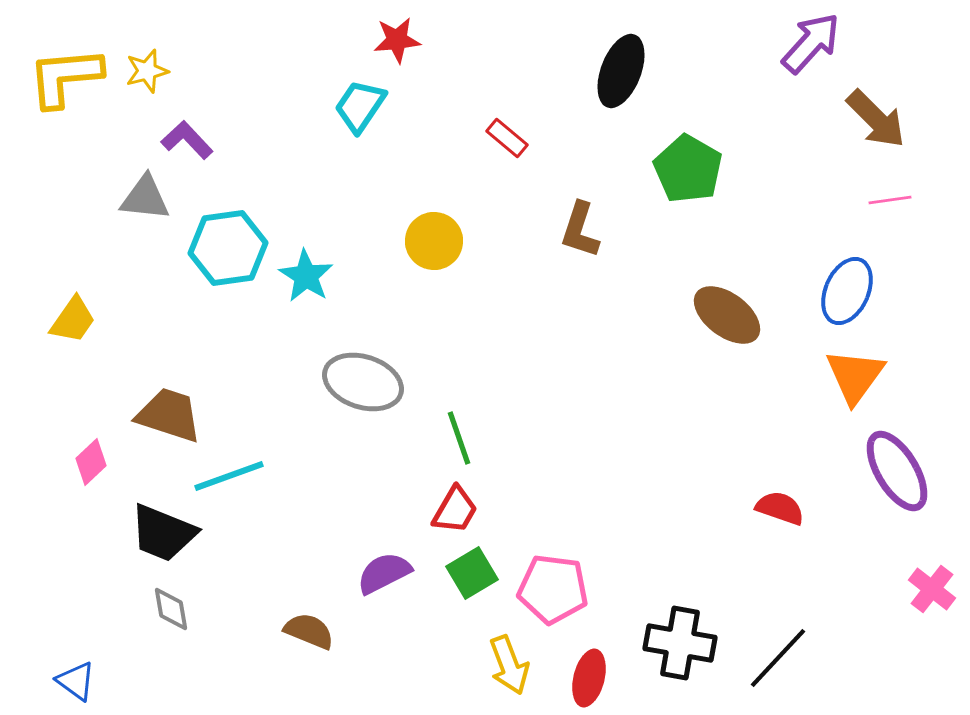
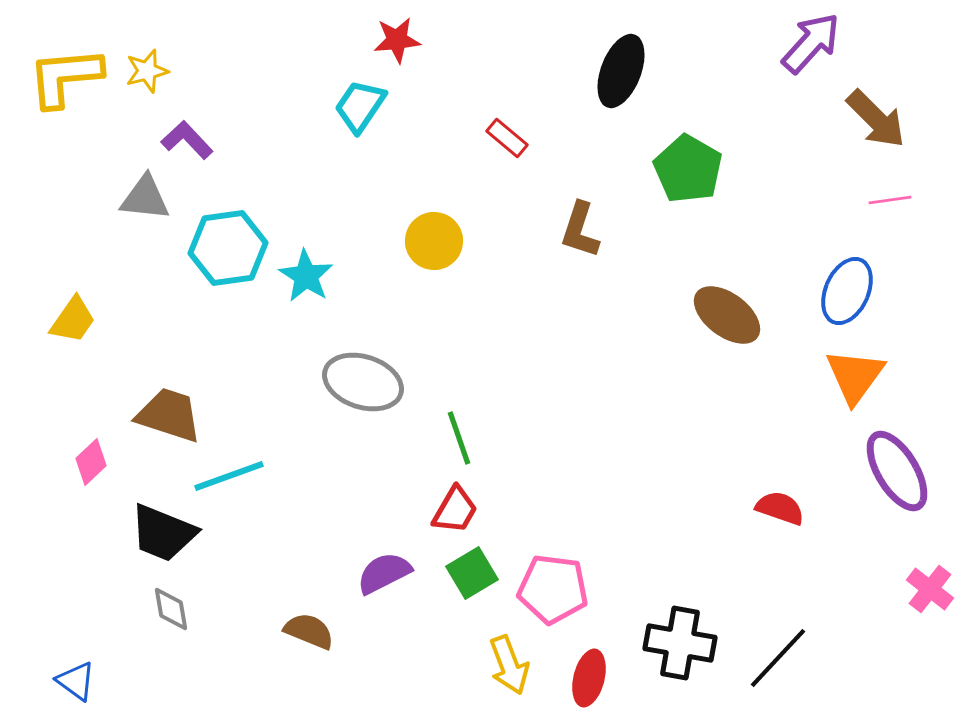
pink cross: moved 2 px left
